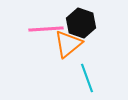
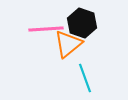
black hexagon: moved 1 px right
cyan line: moved 2 px left
